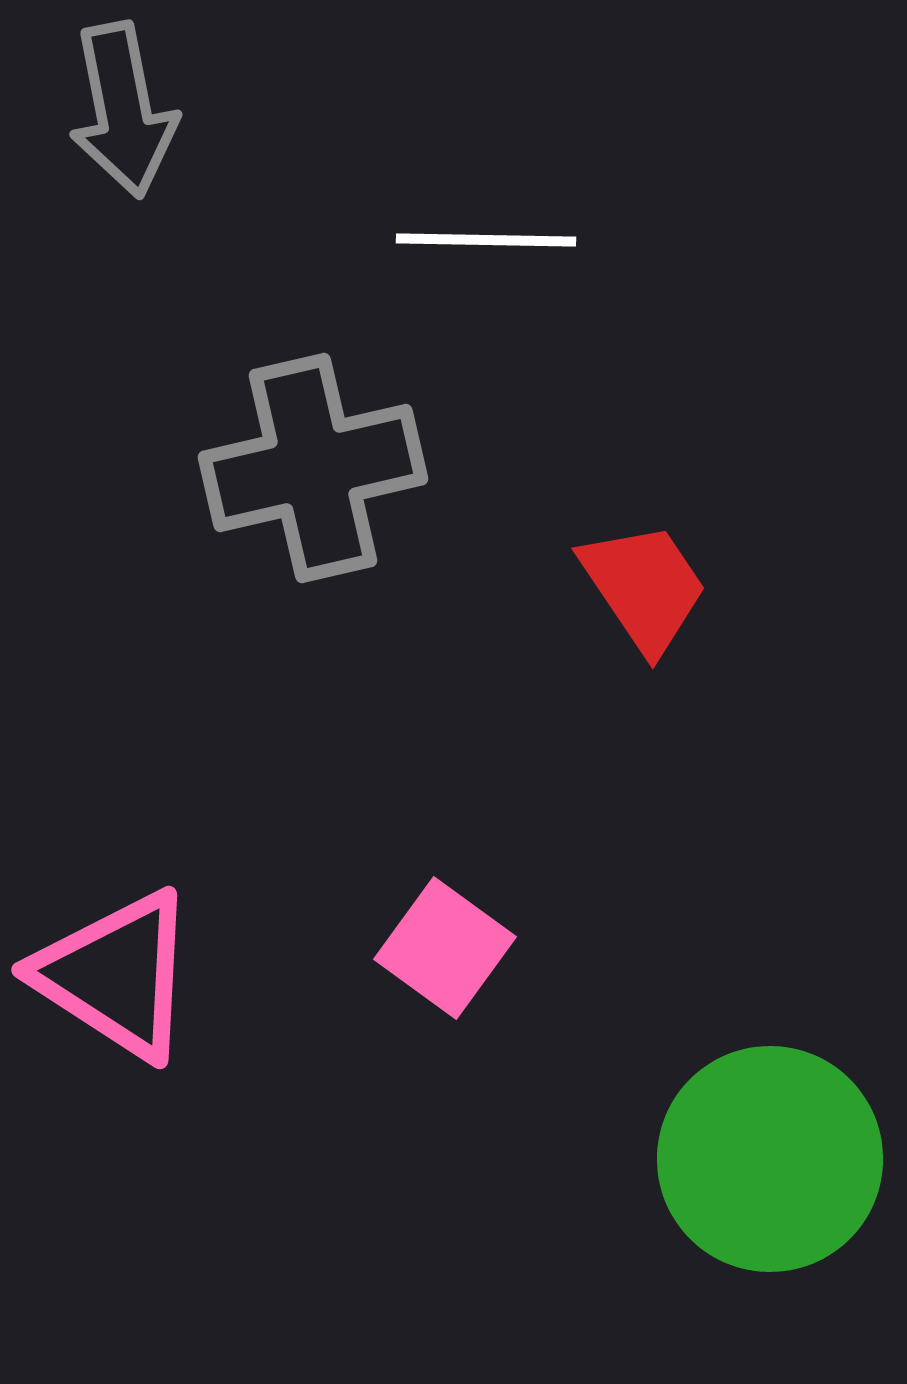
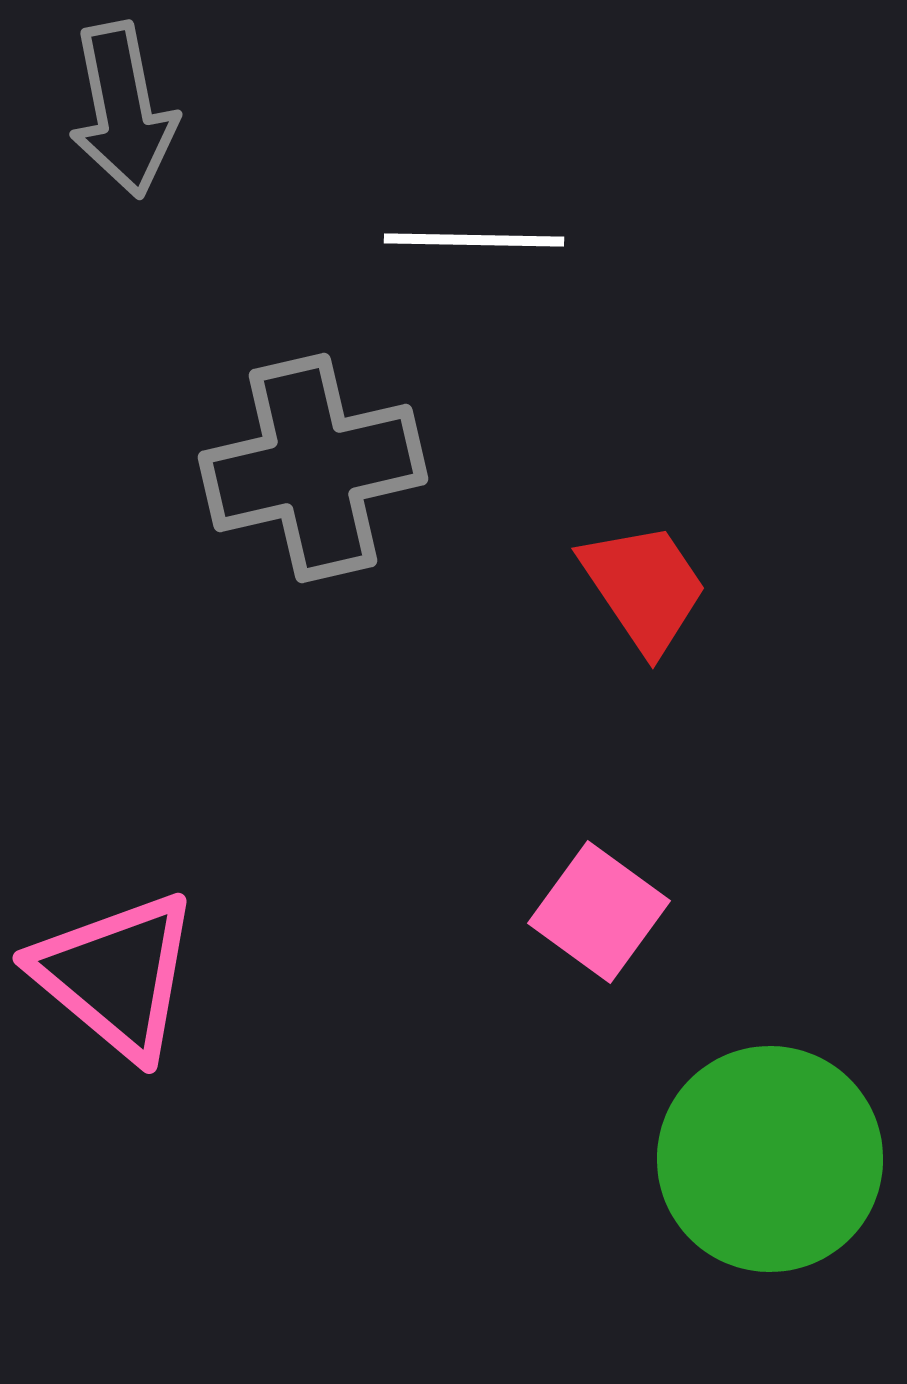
white line: moved 12 px left
pink square: moved 154 px right, 36 px up
pink triangle: rotated 7 degrees clockwise
